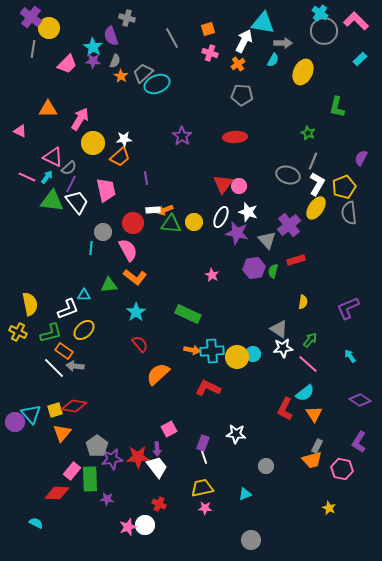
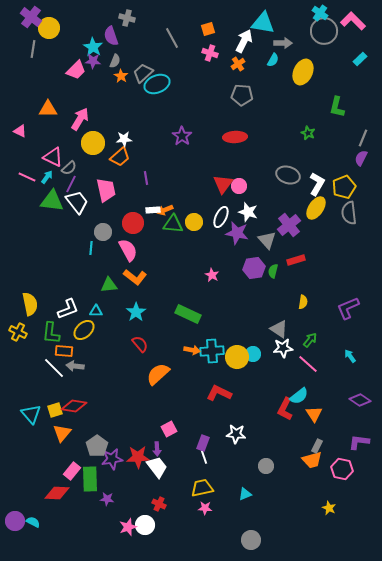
pink L-shape at (356, 21): moved 3 px left
pink trapezoid at (67, 64): moved 9 px right, 6 px down
gray line at (313, 161): moved 50 px right, 23 px up
green triangle at (171, 224): moved 2 px right
cyan triangle at (84, 295): moved 12 px right, 16 px down
green L-shape at (51, 333): rotated 110 degrees clockwise
orange rectangle at (64, 351): rotated 30 degrees counterclockwise
red L-shape at (208, 388): moved 11 px right, 5 px down
cyan semicircle at (305, 393): moved 6 px left, 3 px down
purple circle at (15, 422): moved 99 px down
purple L-shape at (359, 442): rotated 65 degrees clockwise
cyan semicircle at (36, 523): moved 3 px left, 1 px up
